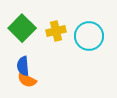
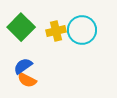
green square: moved 1 px left, 1 px up
cyan circle: moved 7 px left, 6 px up
blue semicircle: rotated 60 degrees clockwise
